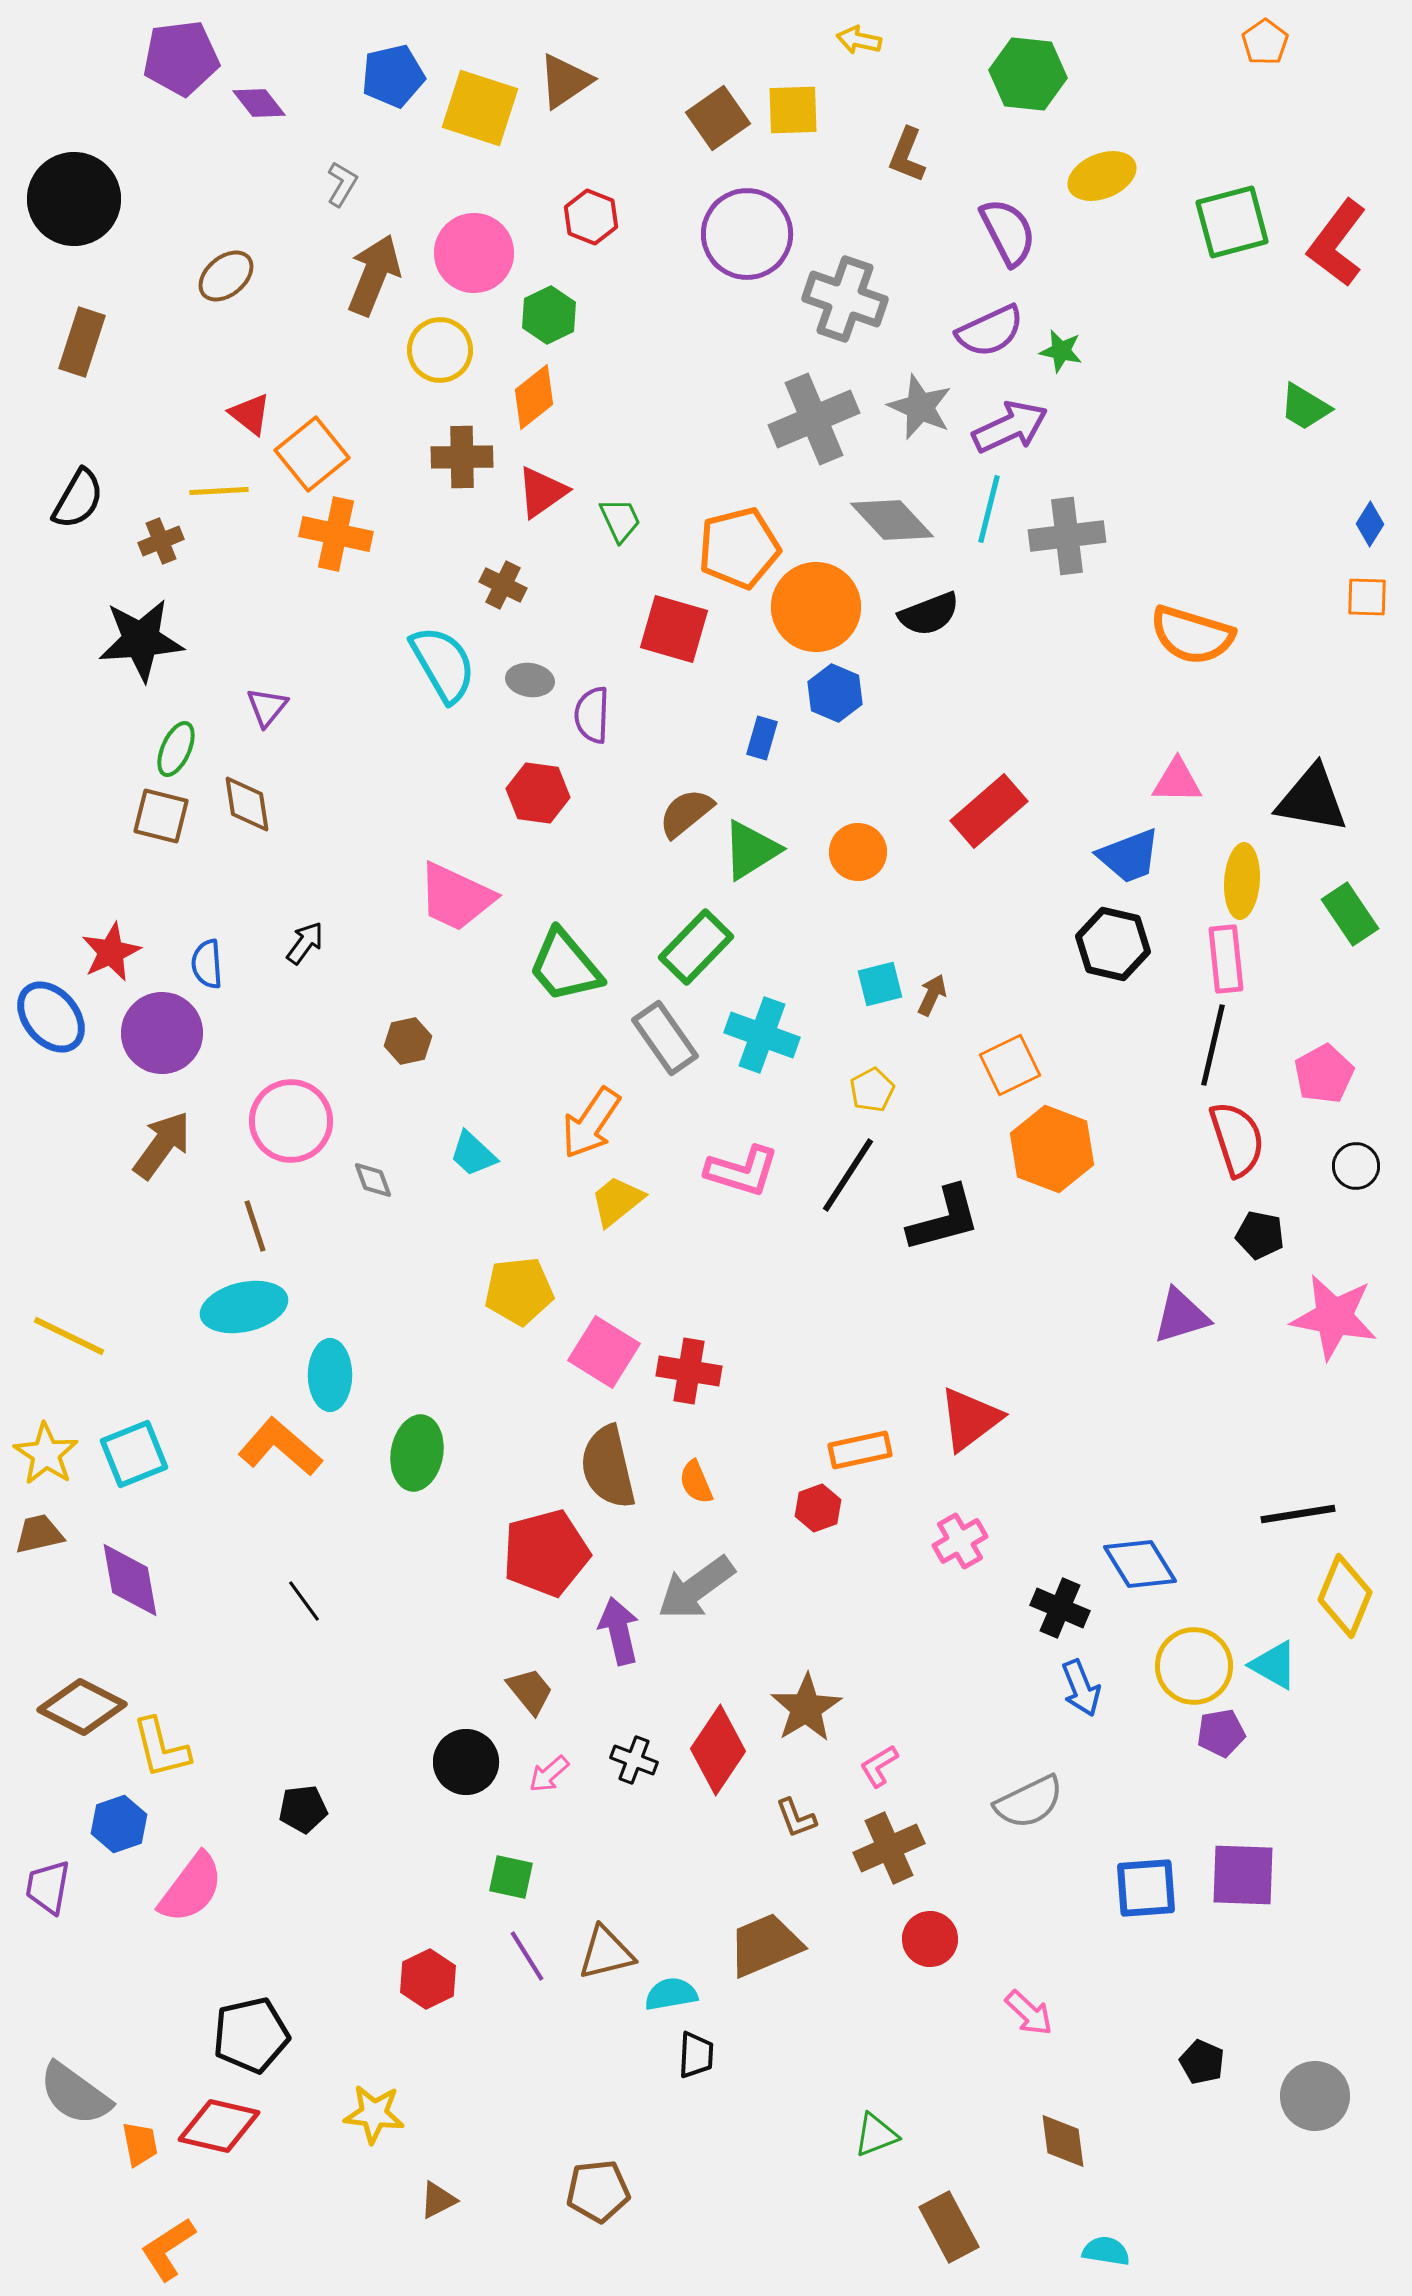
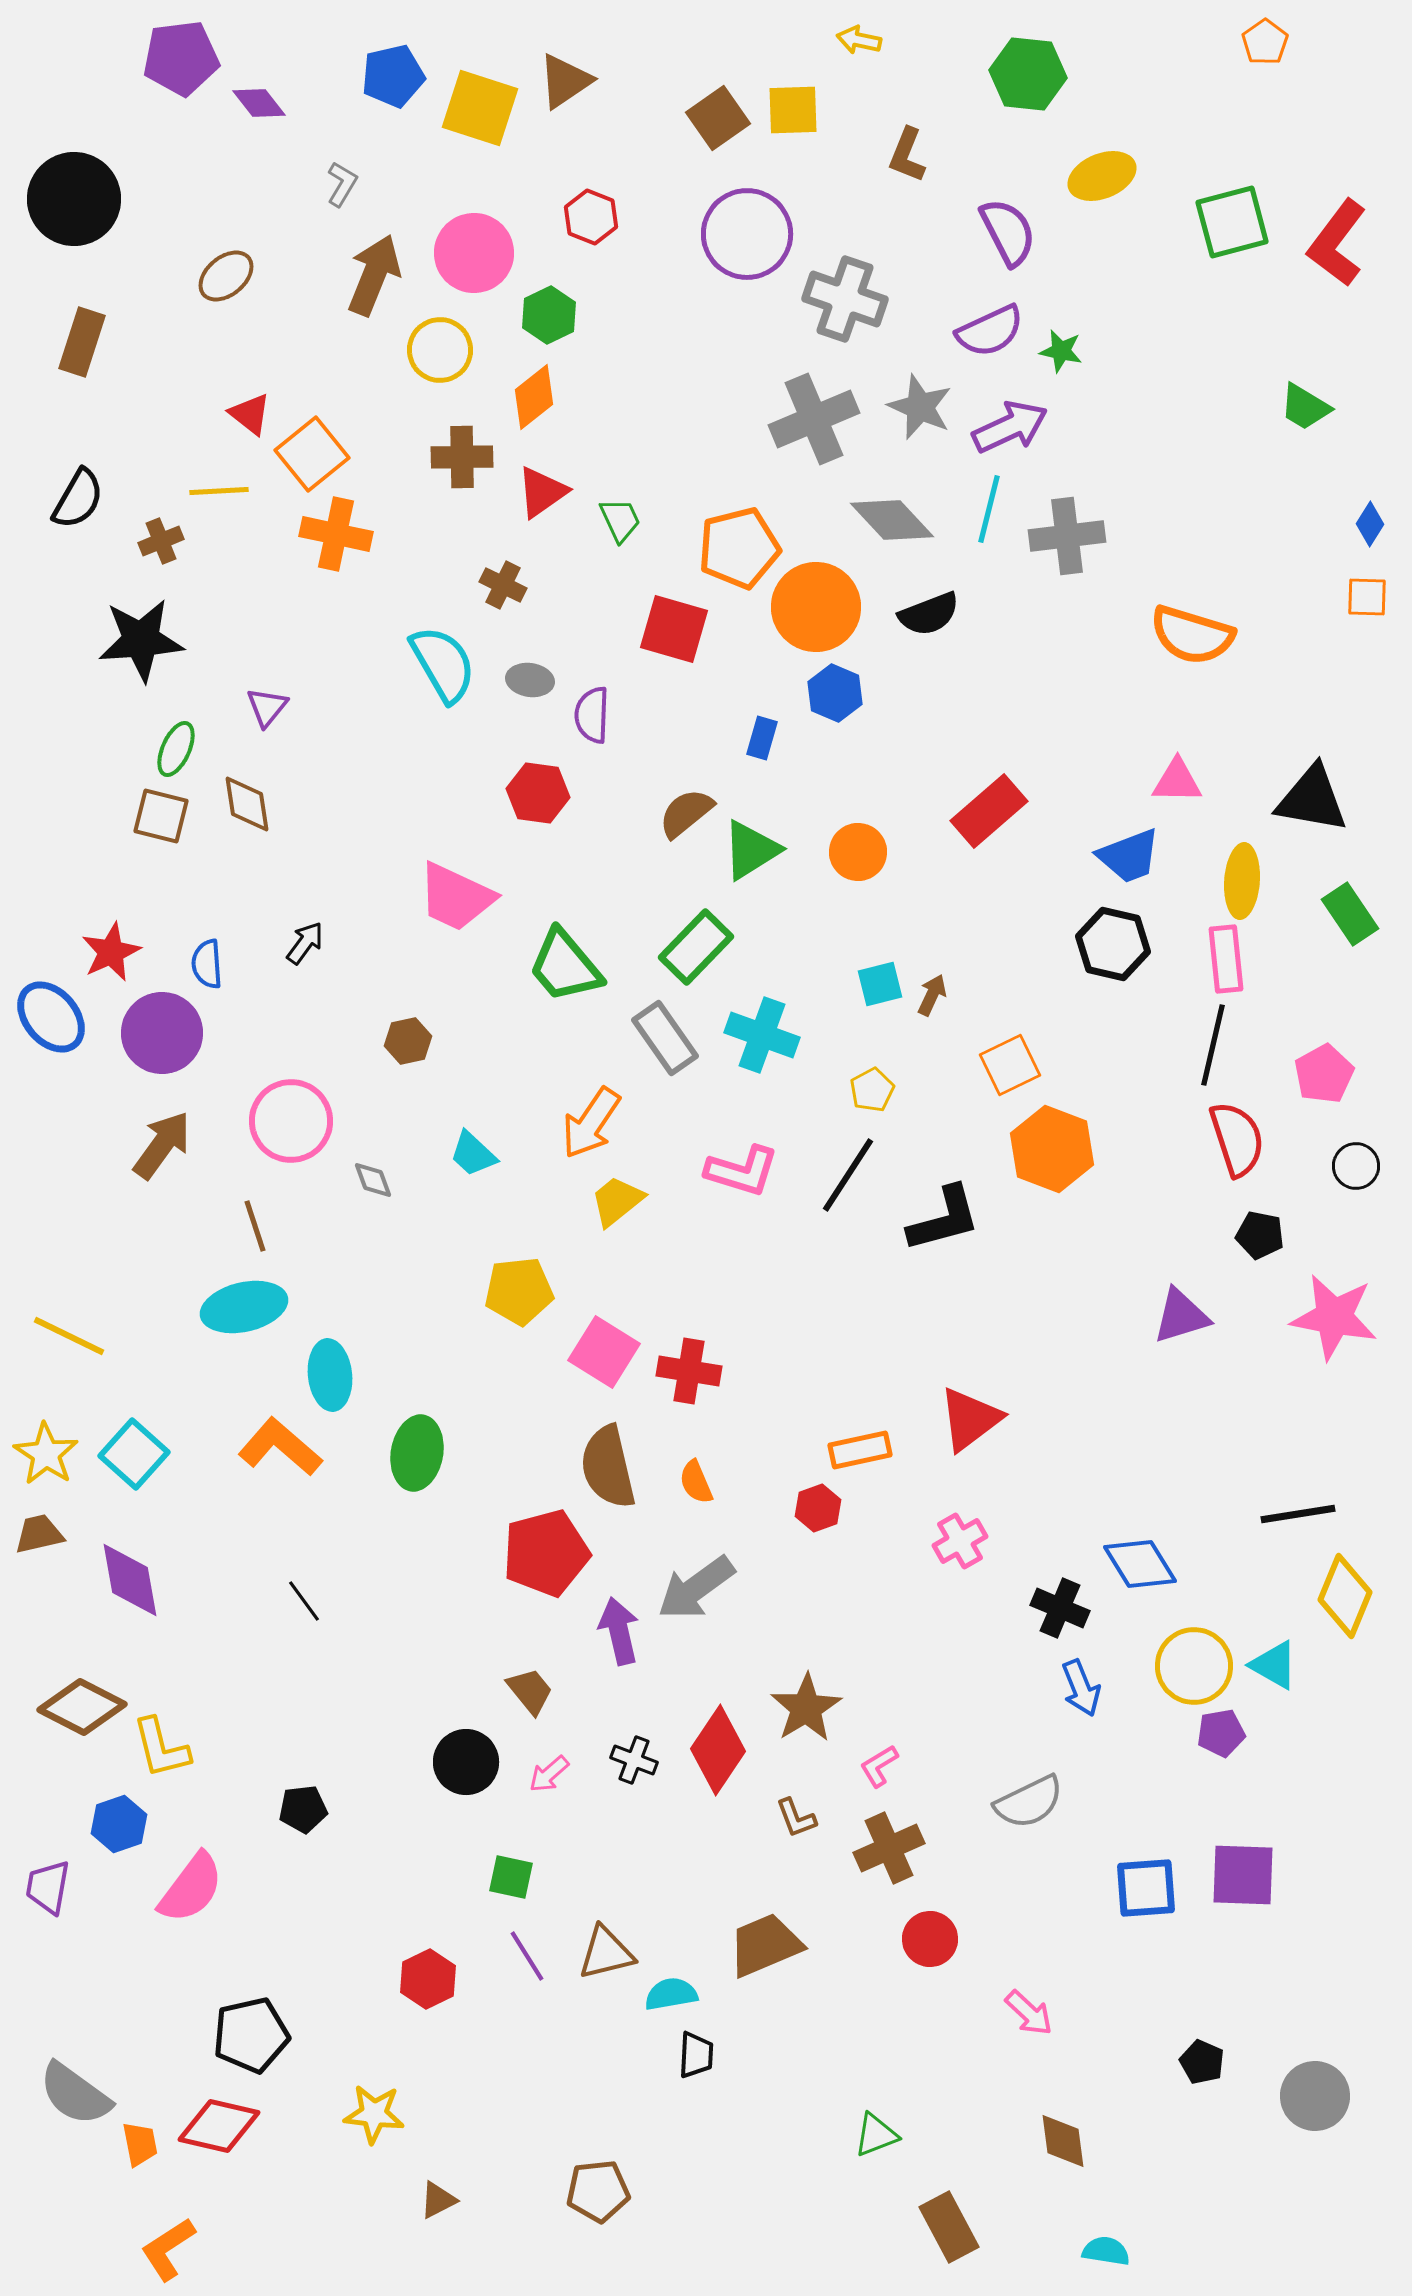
cyan ellipse at (330, 1375): rotated 6 degrees counterclockwise
cyan square at (134, 1454): rotated 26 degrees counterclockwise
